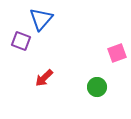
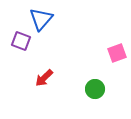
green circle: moved 2 px left, 2 px down
